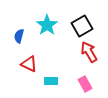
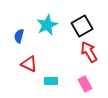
cyan star: rotated 10 degrees clockwise
